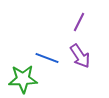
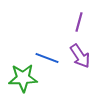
purple line: rotated 12 degrees counterclockwise
green star: moved 1 px up
